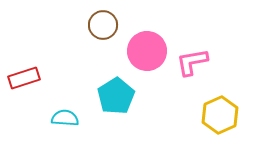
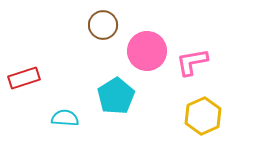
yellow hexagon: moved 17 px left, 1 px down
